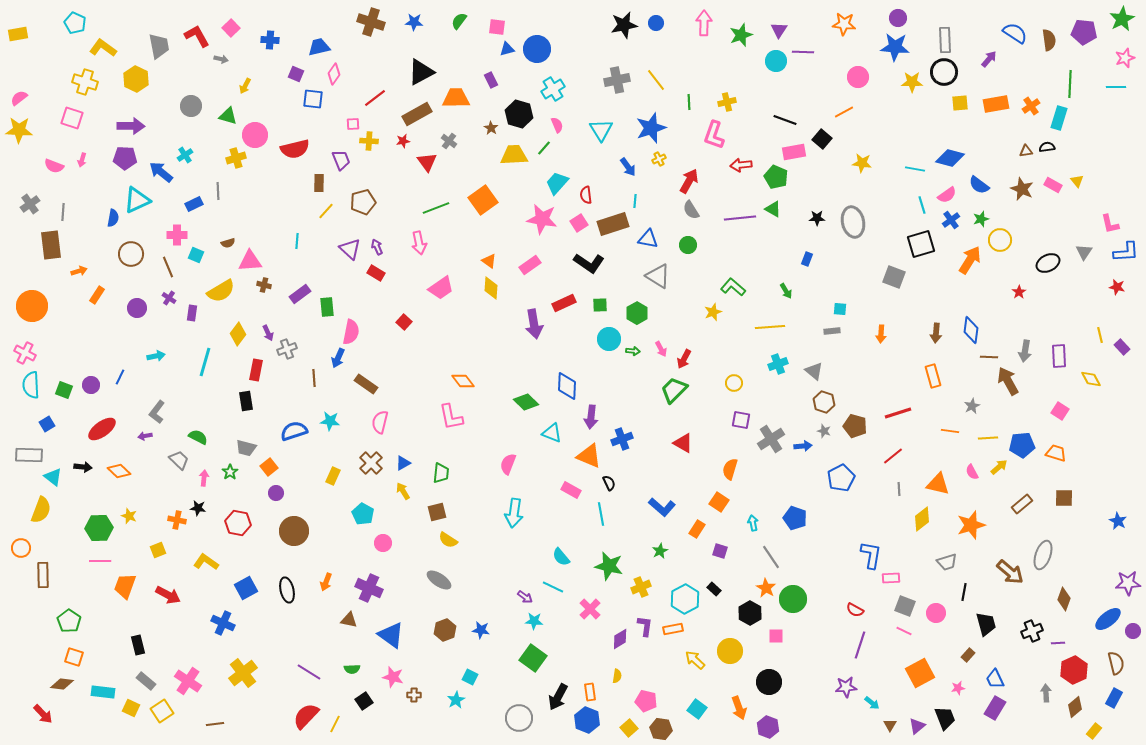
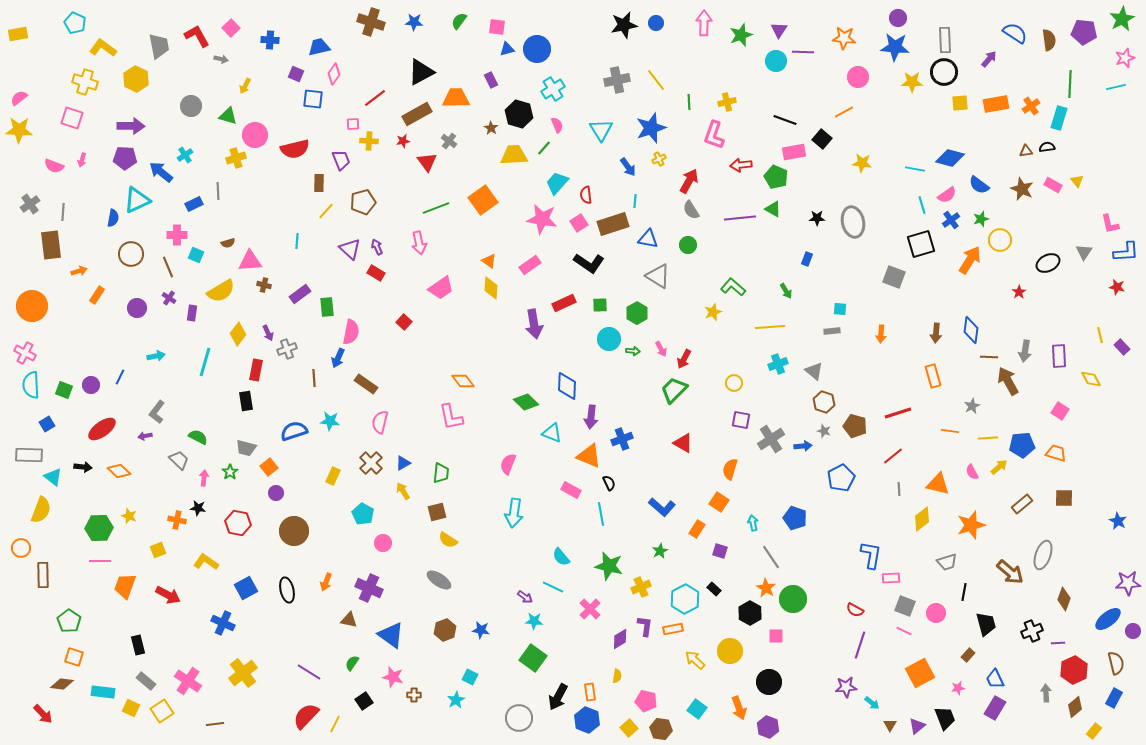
orange star at (844, 24): moved 14 px down
cyan line at (1116, 87): rotated 12 degrees counterclockwise
green semicircle at (352, 669): moved 6 px up; rotated 126 degrees clockwise
